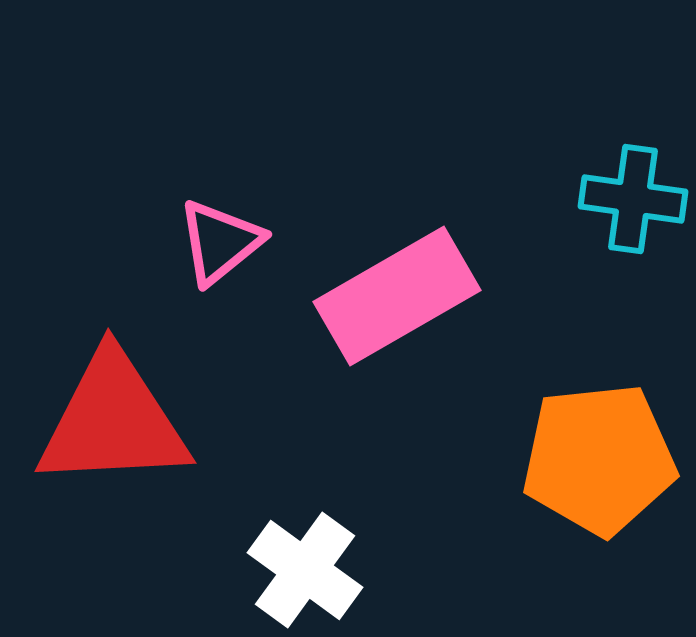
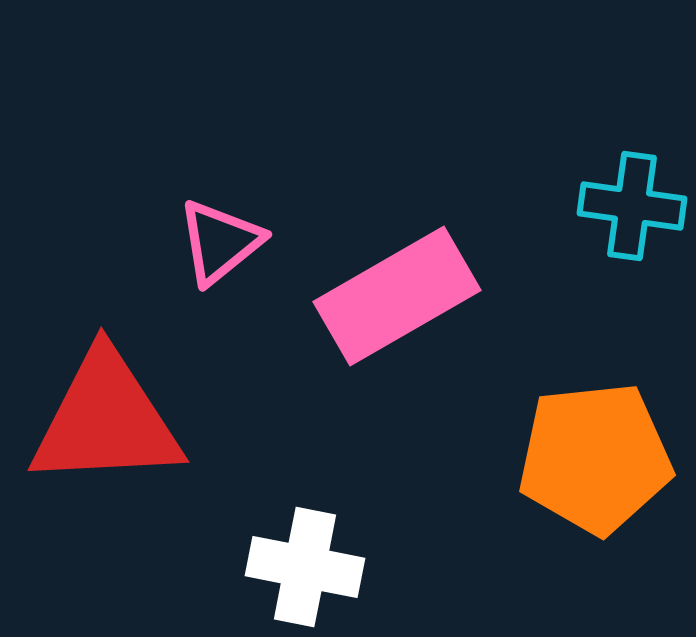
cyan cross: moved 1 px left, 7 px down
red triangle: moved 7 px left, 1 px up
orange pentagon: moved 4 px left, 1 px up
white cross: moved 3 px up; rotated 25 degrees counterclockwise
